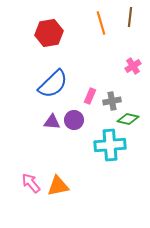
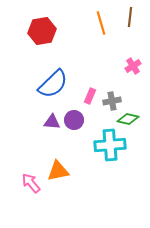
red hexagon: moved 7 px left, 2 px up
orange triangle: moved 15 px up
